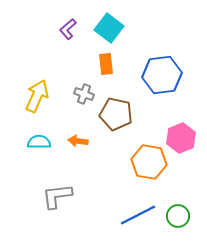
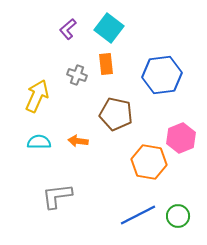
gray cross: moved 7 px left, 19 px up
